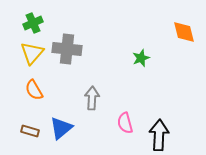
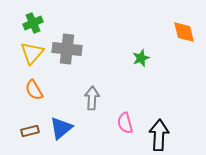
brown rectangle: rotated 30 degrees counterclockwise
